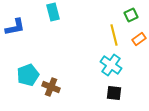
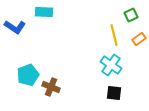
cyan rectangle: moved 9 px left; rotated 72 degrees counterclockwise
blue L-shape: rotated 45 degrees clockwise
